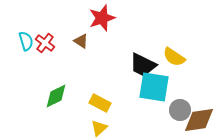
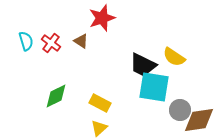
red cross: moved 6 px right
